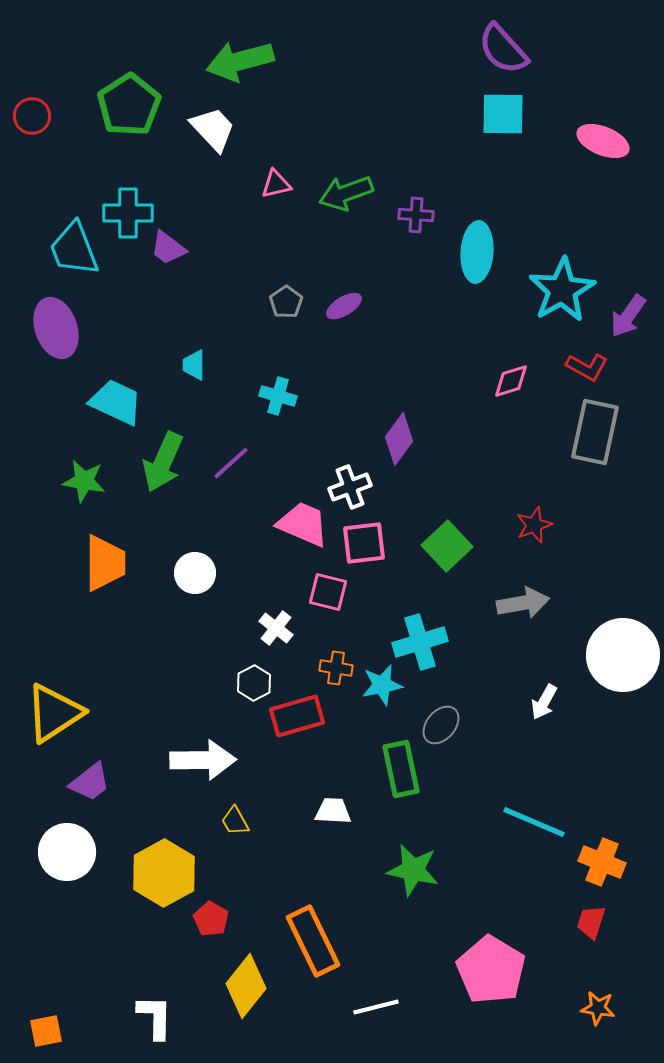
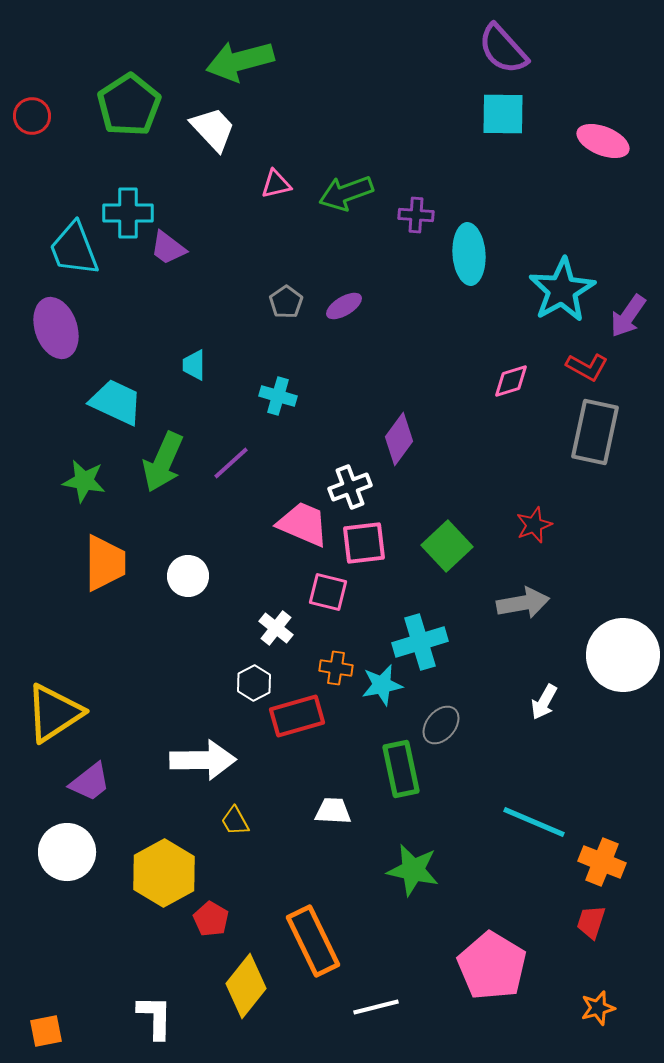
cyan ellipse at (477, 252): moved 8 px left, 2 px down; rotated 8 degrees counterclockwise
white circle at (195, 573): moved 7 px left, 3 px down
pink pentagon at (491, 970): moved 1 px right, 4 px up
orange star at (598, 1008): rotated 24 degrees counterclockwise
